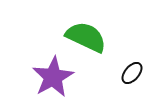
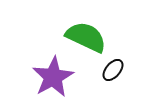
black ellipse: moved 19 px left, 3 px up
